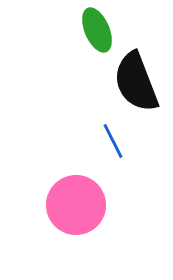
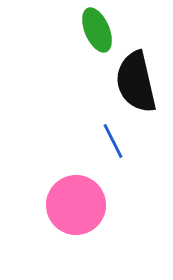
black semicircle: rotated 8 degrees clockwise
